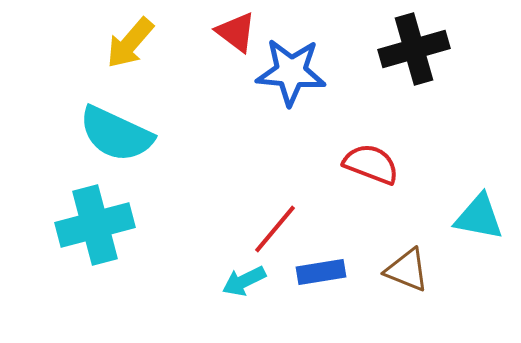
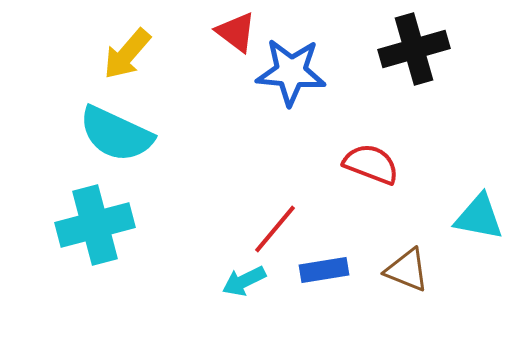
yellow arrow: moved 3 px left, 11 px down
blue rectangle: moved 3 px right, 2 px up
